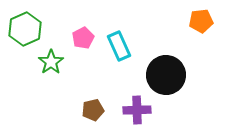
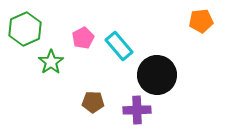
cyan rectangle: rotated 16 degrees counterclockwise
black circle: moved 9 px left
brown pentagon: moved 8 px up; rotated 15 degrees clockwise
